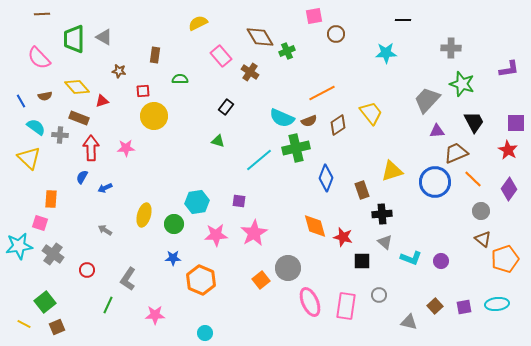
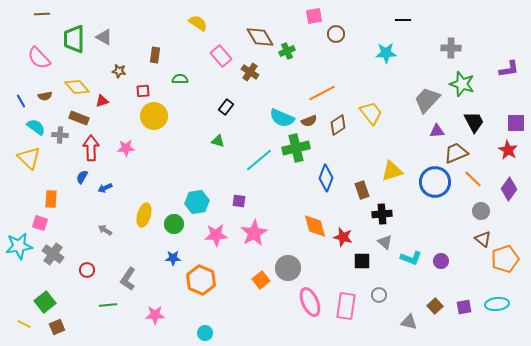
yellow semicircle at (198, 23): rotated 60 degrees clockwise
green line at (108, 305): rotated 60 degrees clockwise
